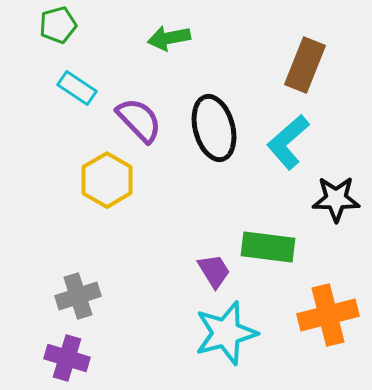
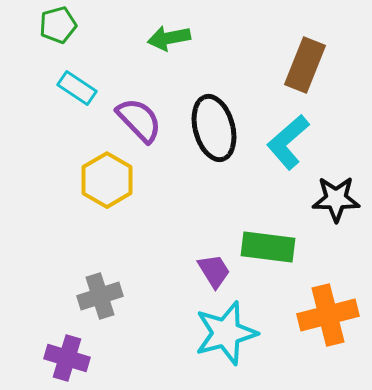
gray cross: moved 22 px right
